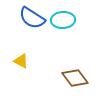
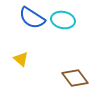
cyan ellipse: rotated 15 degrees clockwise
yellow triangle: moved 2 px up; rotated 14 degrees clockwise
